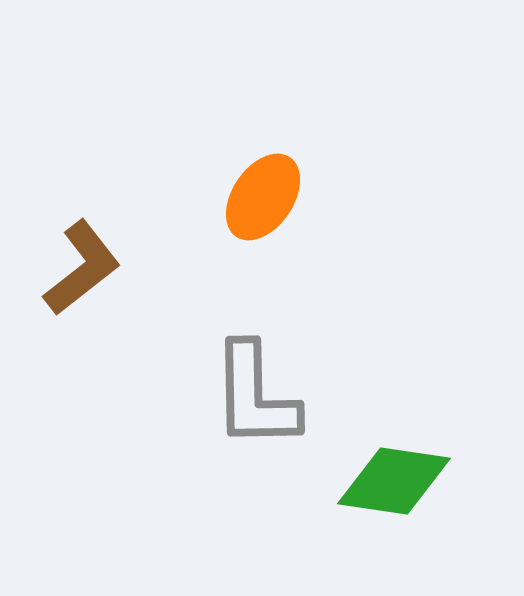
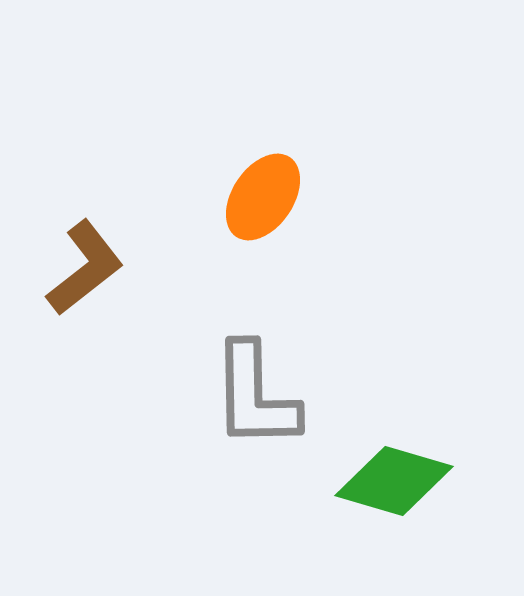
brown L-shape: moved 3 px right
green diamond: rotated 8 degrees clockwise
